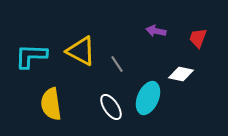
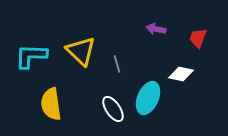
purple arrow: moved 2 px up
yellow triangle: rotated 16 degrees clockwise
gray line: rotated 18 degrees clockwise
white ellipse: moved 2 px right, 2 px down
